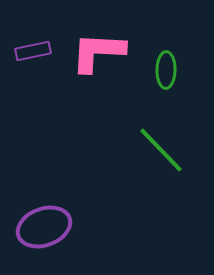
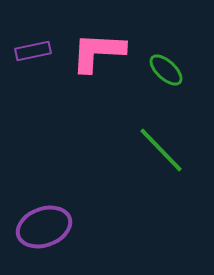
green ellipse: rotated 48 degrees counterclockwise
